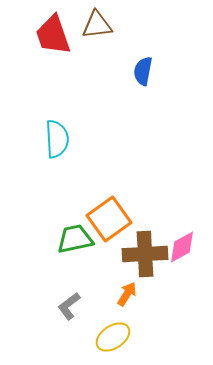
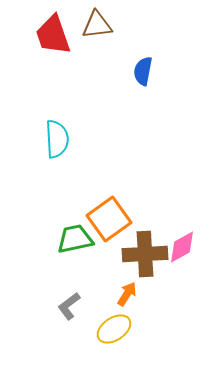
yellow ellipse: moved 1 px right, 8 px up
